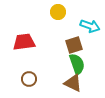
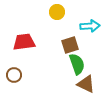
yellow circle: moved 1 px left
cyan arrow: rotated 24 degrees counterclockwise
brown square: moved 4 px left
brown circle: moved 15 px left, 4 px up
brown triangle: moved 13 px right, 1 px down
